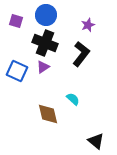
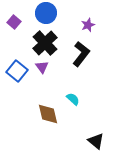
blue circle: moved 2 px up
purple square: moved 2 px left, 1 px down; rotated 24 degrees clockwise
black cross: rotated 25 degrees clockwise
purple triangle: moved 1 px left; rotated 32 degrees counterclockwise
blue square: rotated 15 degrees clockwise
